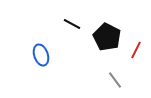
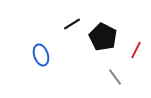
black line: rotated 60 degrees counterclockwise
black pentagon: moved 4 px left
gray line: moved 3 px up
